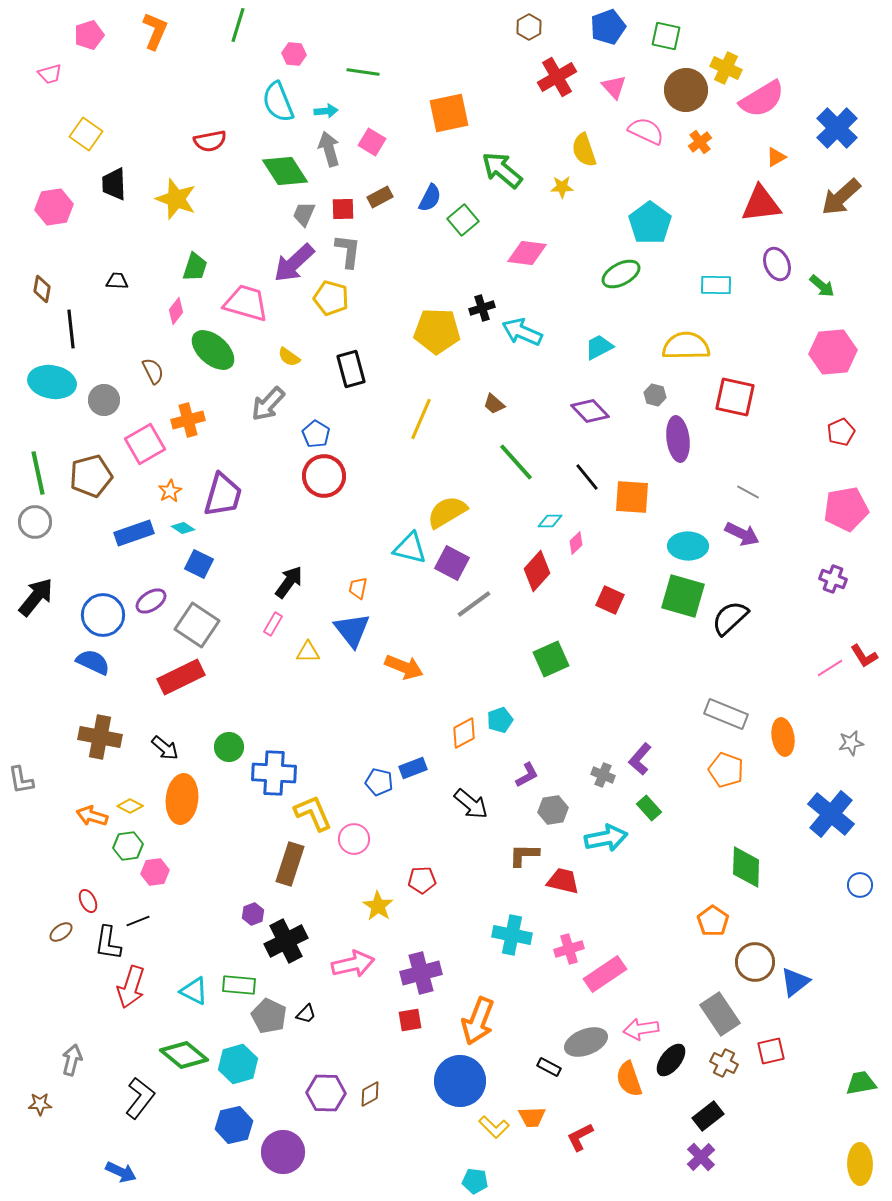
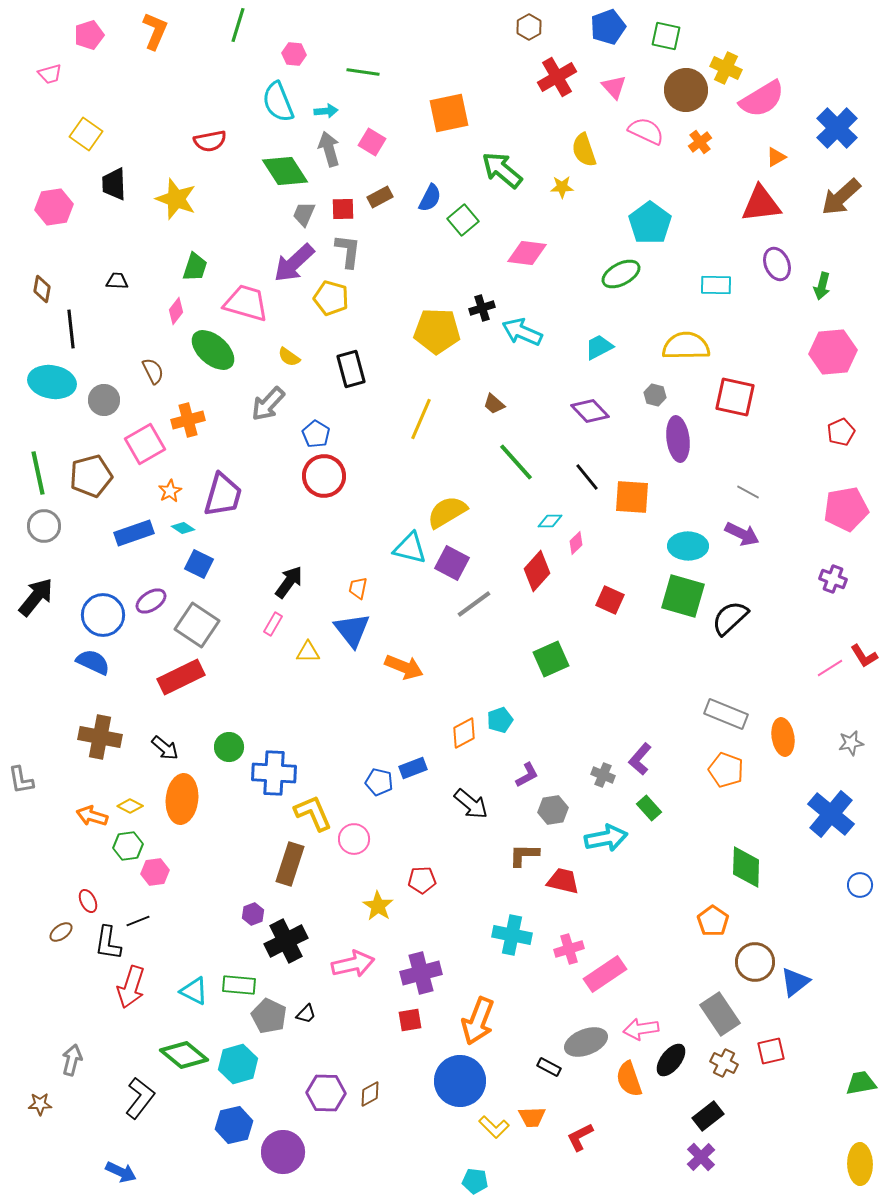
green arrow at (822, 286): rotated 64 degrees clockwise
gray circle at (35, 522): moved 9 px right, 4 px down
